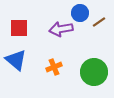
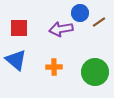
orange cross: rotated 21 degrees clockwise
green circle: moved 1 px right
